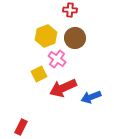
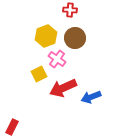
red rectangle: moved 9 px left
